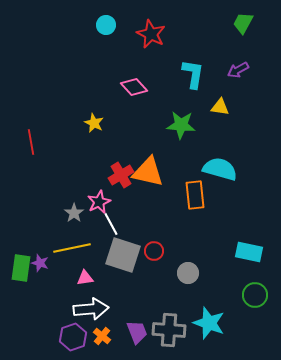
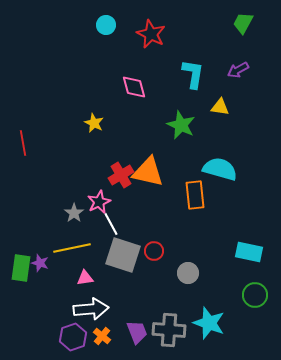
pink diamond: rotated 28 degrees clockwise
green star: rotated 20 degrees clockwise
red line: moved 8 px left, 1 px down
